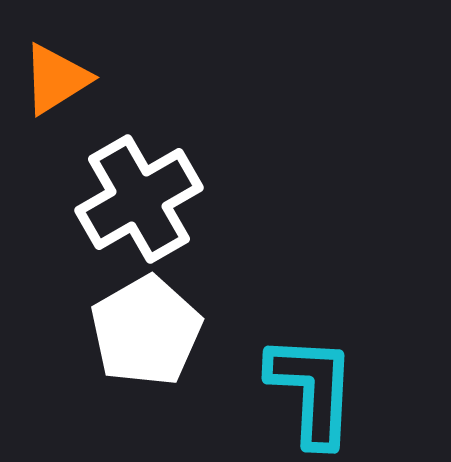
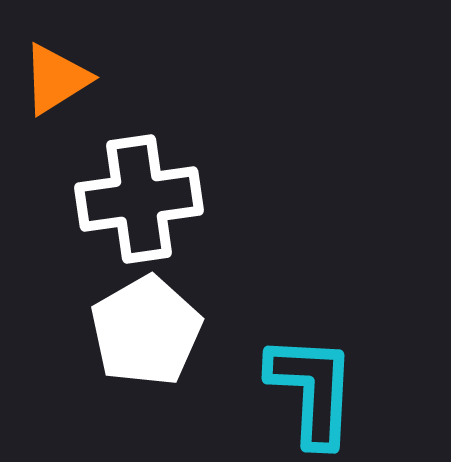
white cross: rotated 22 degrees clockwise
